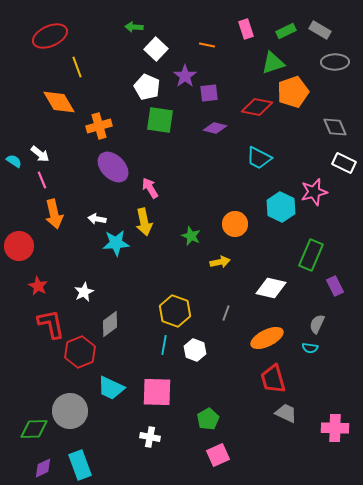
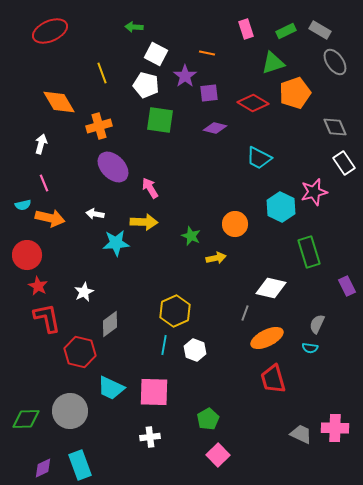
red ellipse at (50, 36): moved 5 px up
orange line at (207, 45): moved 8 px down
white square at (156, 49): moved 5 px down; rotated 15 degrees counterclockwise
gray ellipse at (335, 62): rotated 56 degrees clockwise
yellow line at (77, 67): moved 25 px right, 6 px down
white pentagon at (147, 87): moved 1 px left, 2 px up; rotated 10 degrees counterclockwise
orange pentagon at (293, 92): moved 2 px right, 1 px down
red diamond at (257, 107): moved 4 px left, 4 px up; rotated 20 degrees clockwise
white arrow at (40, 154): moved 1 px right, 10 px up; rotated 114 degrees counterclockwise
cyan semicircle at (14, 161): moved 9 px right, 44 px down; rotated 133 degrees clockwise
white rectangle at (344, 163): rotated 30 degrees clockwise
pink line at (42, 180): moved 2 px right, 3 px down
orange arrow at (54, 214): moved 4 px left, 4 px down; rotated 64 degrees counterclockwise
white arrow at (97, 219): moved 2 px left, 5 px up
yellow arrow at (144, 222): rotated 76 degrees counterclockwise
red circle at (19, 246): moved 8 px right, 9 px down
green rectangle at (311, 255): moved 2 px left, 3 px up; rotated 40 degrees counterclockwise
yellow arrow at (220, 262): moved 4 px left, 4 px up
purple rectangle at (335, 286): moved 12 px right
yellow hexagon at (175, 311): rotated 16 degrees clockwise
gray line at (226, 313): moved 19 px right
red L-shape at (51, 324): moved 4 px left, 6 px up
red hexagon at (80, 352): rotated 24 degrees counterclockwise
pink square at (157, 392): moved 3 px left
gray trapezoid at (286, 413): moved 15 px right, 21 px down
green diamond at (34, 429): moved 8 px left, 10 px up
white cross at (150, 437): rotated 18 degrees counterclockwise
pink square at (218, 455): rotated 20 degrees counterclockwise
